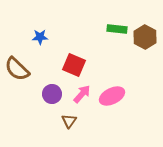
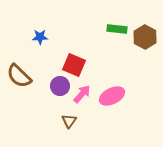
brown semicircle: moved 2 px right, 7 px down
purple circle: moved 8 px right, 8 px up
